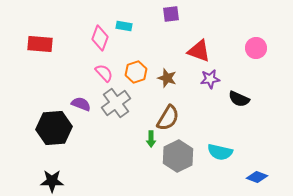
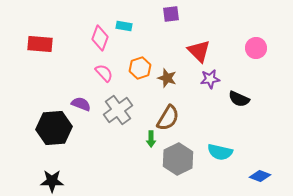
red triangle: rotated 25 degrees clockwise
orange hexagon: moved 4 px right, 4 px up
gray cross: moved 2 px right, 7 px down
gray hexagon: moved 3 px down
blue diamond: moved 3 px right, 1 px up
